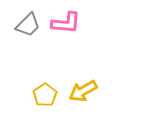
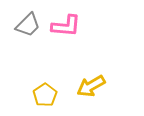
pink L-shape: moved 3 px down
yellow arrow: moved 8 px right, 5 px up
